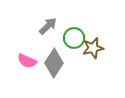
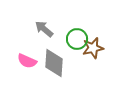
gray arrow: moved 4 px left, 3 px down; rotated 96 degrees counterclockwise
green circle: moved 3 px right, 1 px down
gray diamond: rotated 28 degrees counterclockwise
